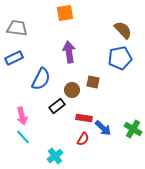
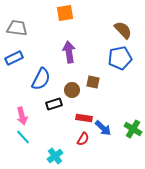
black rectangle: moved 3 px left, 2 px up; rotated 21 degrees clockwise
